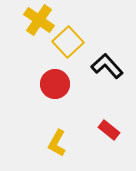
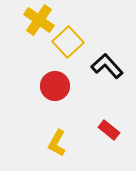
red circle: moved 2 px down
